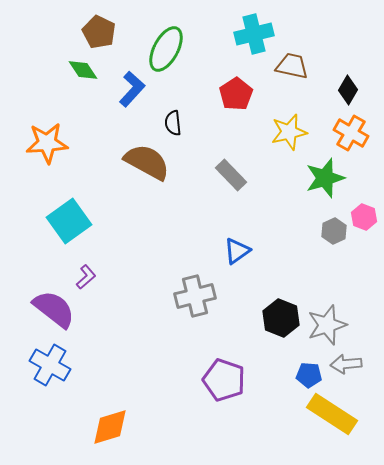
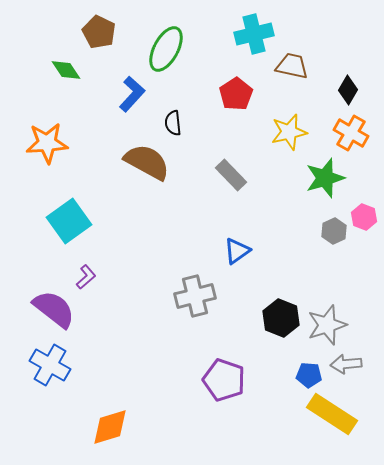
green diamond: moved 17 px left
blue L-shape: moved 5 px down
